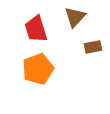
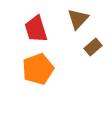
brown triangle: moved 3 px right, 2 px down
brown rectangle: rotated 30 degrees counterclockwise
